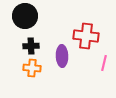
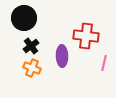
black circle: moved 1 px left, 2 px down
black cross: rotated 35 degrees counterclockwise
orange cross: rotated 18 degrees clockwise
